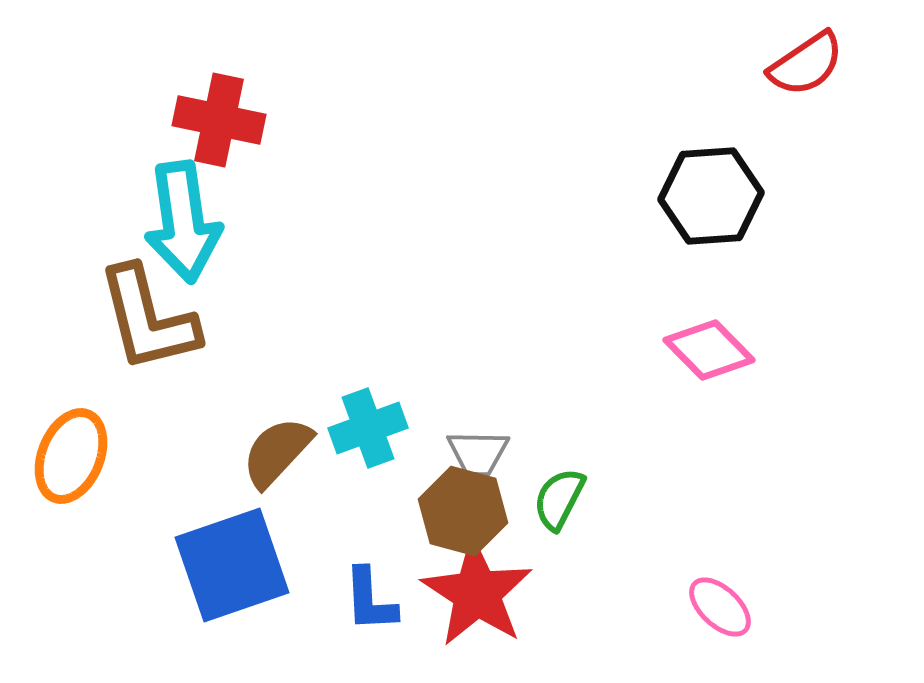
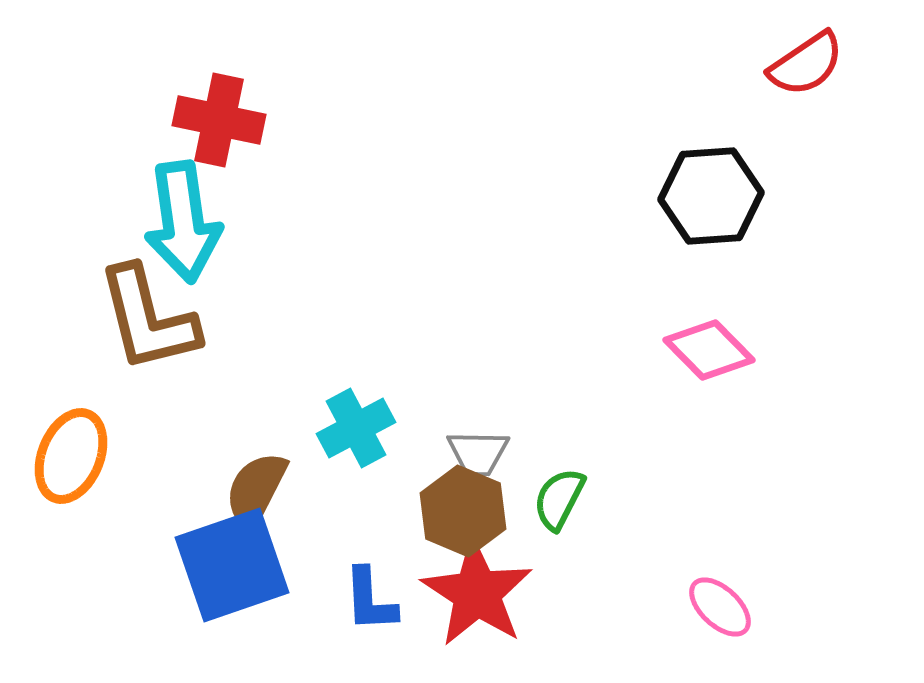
cyan cross: moved 12 px left; rotated 8 degrees counterclockwise
brown semicircle: moved 21 px left, 38 px down; rotated 16 degrees counterclockwise
brown hexagon: rotated 8 degrees clockwise
